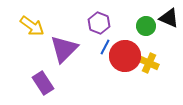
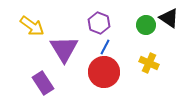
black triangle: rotated 10 degrees clockwise
green circle: moved 1 px up
purple triangle: rotated 16 degrees counterclockwise
red circle: moved 21 px left, 16 px down
